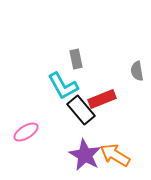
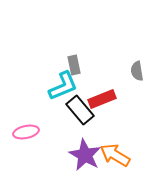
gray rectangle: moved 2 px left, 6 px down
cyan L-shape: rotated 84 degrees counterclockwise
black rectangle: moved 1 px left
pink ellipse: rotated 20 degrees clockwise
